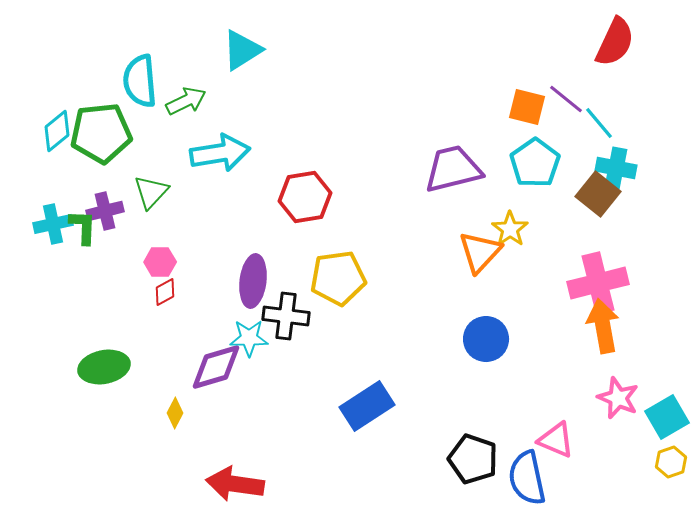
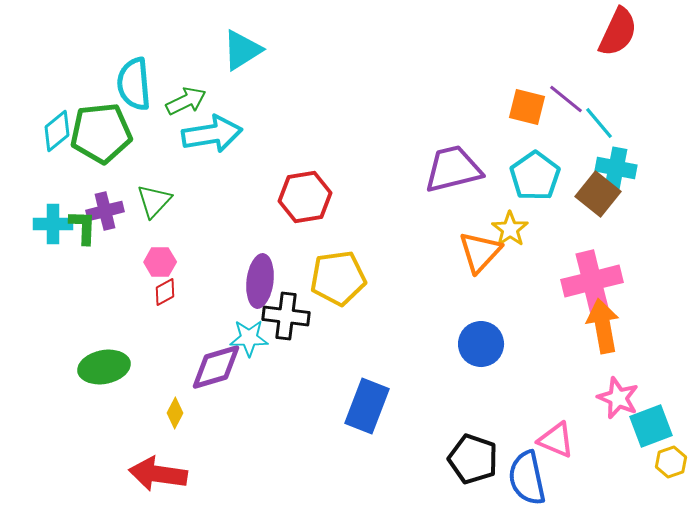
red semicircle at (615, 42): moved 3 px right, 10 px up
cyan semicircle at (140, 81): moved 6 px left, 3 px down
cyan arrow at (220, 153): moved 8 px left, 19 px up
cyan pentagon at (535, 163): moved 13 px down
green triangle at (151, 192): moved 3 px right, 9 px down
cyan cross at (53, 224): rotated 12 degrees clockwise
purple ellipse at (253, 281): moved 7 px right
pink cross at (598, 283): moved 6 px left, 2 px up
blue circle at (486, 339): moved 5 px left, 5 px down
blue rectangle at (367, 406): rotated 36 degrees counterclockwise
cyan square at (667, 417): moved 16 px left, 9 px down; rotated 9 degrees clockwise
red arrow at (235, 484): moved 77 px left, 10 px up
